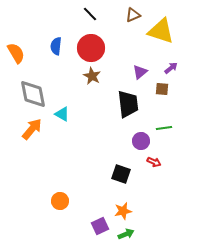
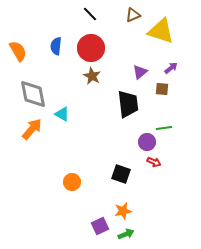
orange semicircle: moved 2 px right, 2 px up
purple circle: moved 6 px right, 1 px down
orange circle: moved 12 px right, 19 px up
